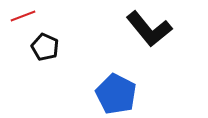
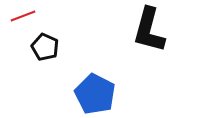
black L-shape: moved 1 px down; rotated 54 degrees clockwise
blue pentagon: moved 21 px left
